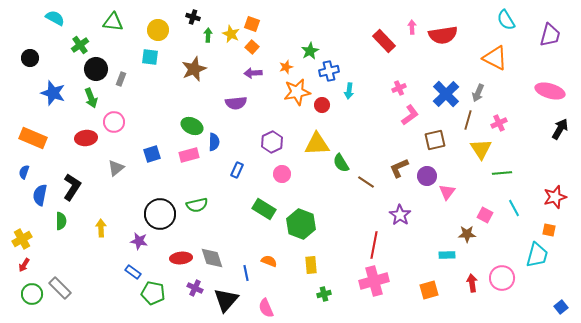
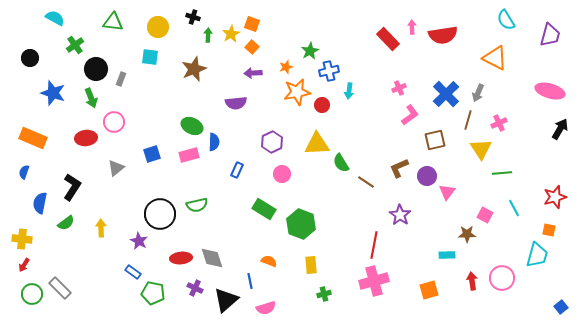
yellow circle at (158, 30): moved 3 px up
yellow star at (231, 34): rotated 18 degrees clockwise
red rectangle at (384, 41): moved 4 px right, 2 px up
green cross at (80, 45): moved 5 px left
blue semicircle at (40, 195): moved 8 px down
green semicircle at (61, 221): moved 5 px right, 2 px down; rotated 54 degrees clockwise
yellow cross at (22, 239): rotated 36 degrees clockwise
purple star at (139, 241): rotated 18 degrees clockwise
blue line at (246, 273): moved 4 px right, 8 px down
red arrow at (472, 283): moved 2 px up
black triangle at (226, 300): rotated 8 degrees clockwise
pink semicircle at (266, 308): rotated 84 degrees counterclockwise
